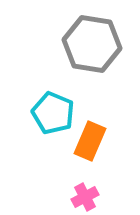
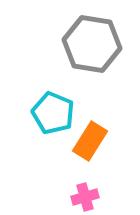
orange rectangle: rotated 9 degrees clockwise
pink cross: rotated 12 degrees clockwise
